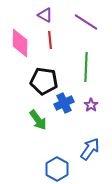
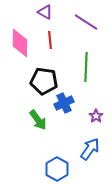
purple triangle: moved 3 px up
purple star: moved 5 px right, 11 px down
